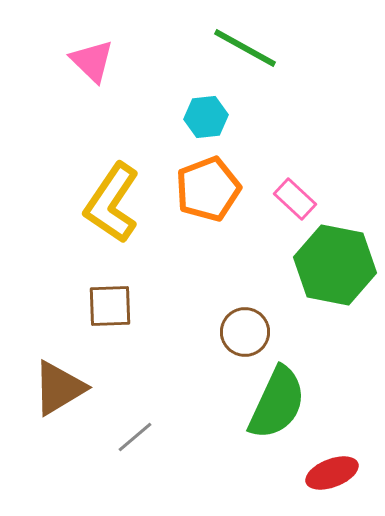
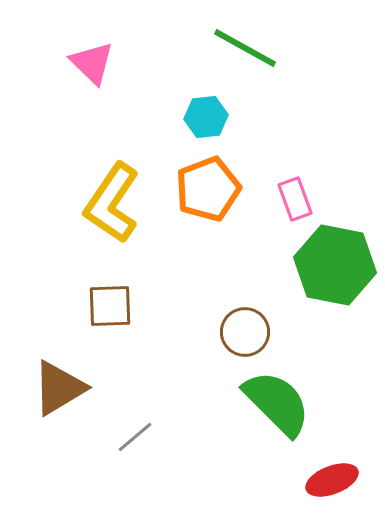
pink triangle: moved 2 px down
pink rectangle: rotated 27 degrees clockwise
green semicircle: rotated 70 degrees counterclockwise
red ellipse: moved 7 px down
